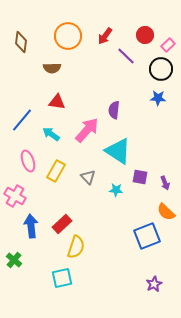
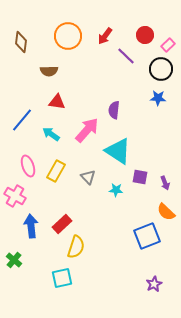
brown semicircle: moved 3 px left, 3 px down
pink ellipse: moved 5 px down
